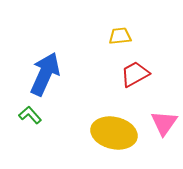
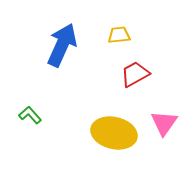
yellow trapezoid: moved 1 px left, 1 px up
blue arrow: moved 17 px right, 29 px up
